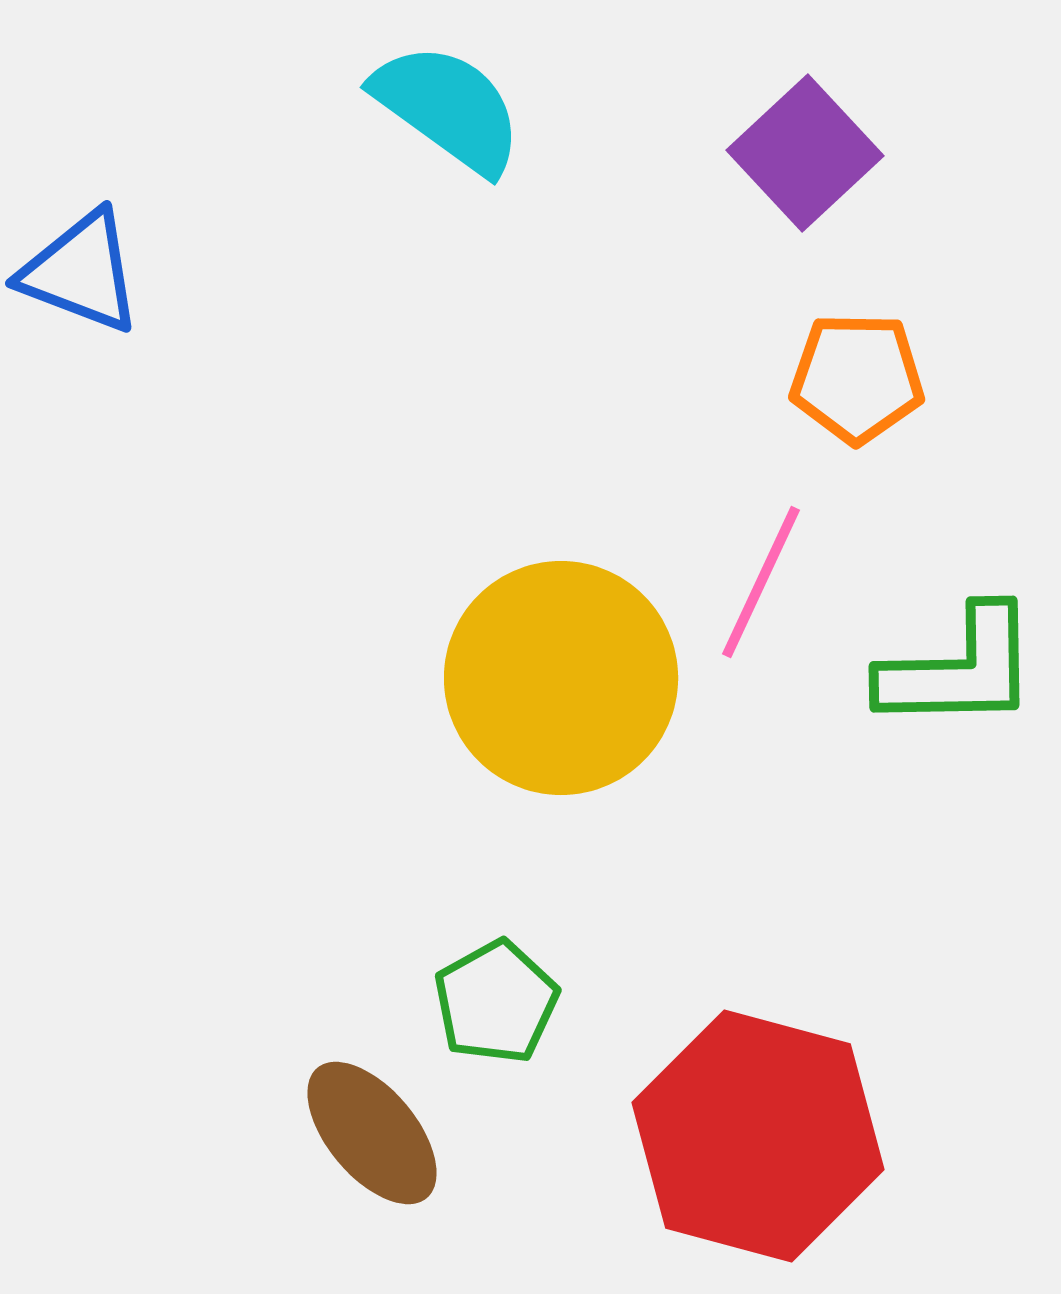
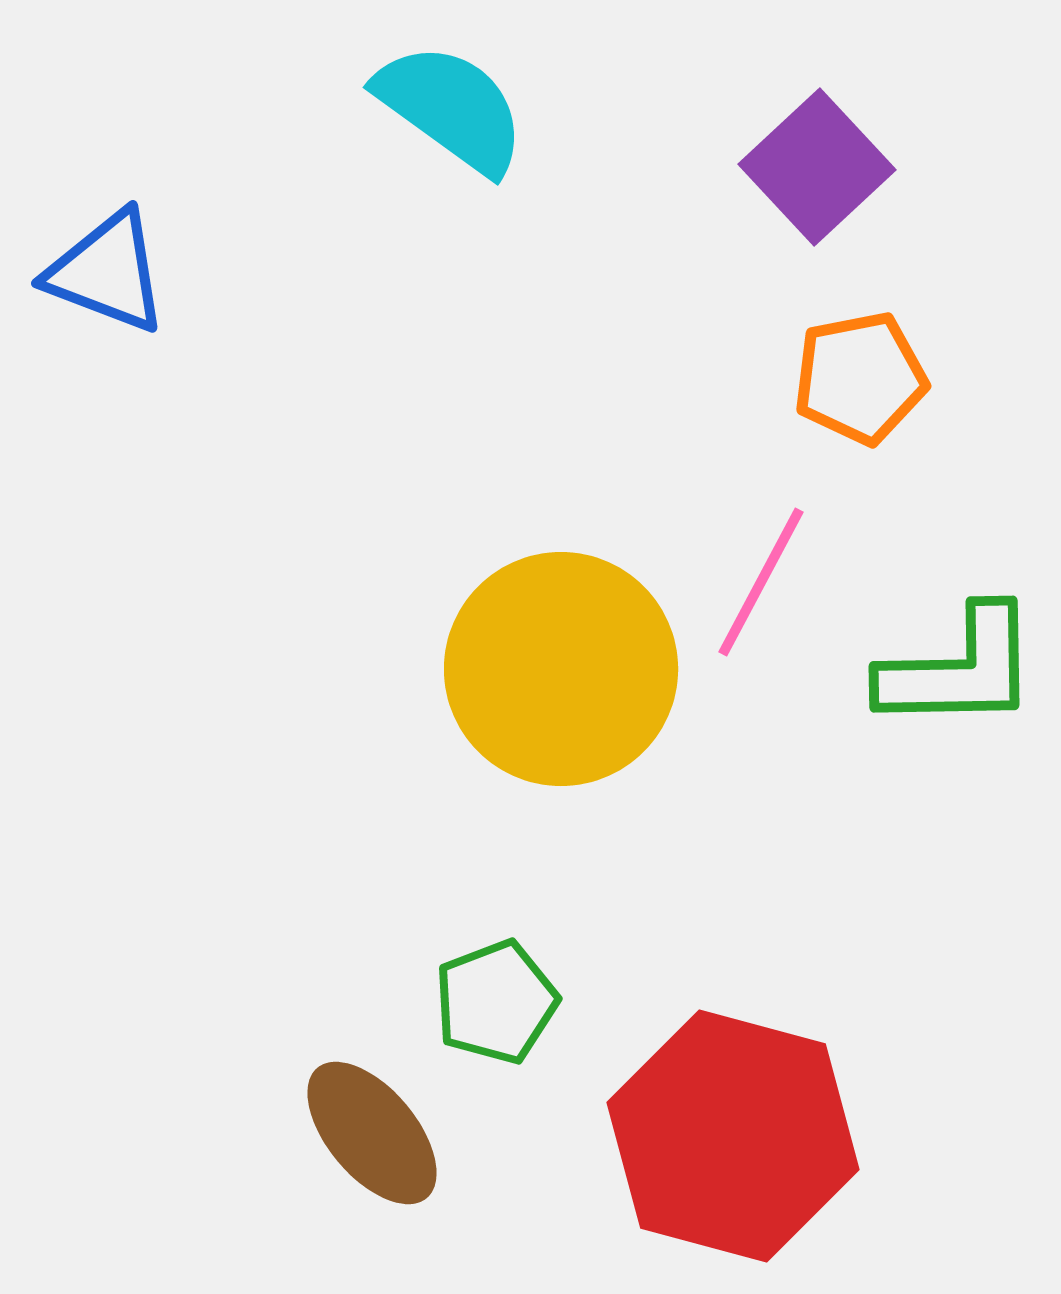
cyan semicircle: moved 3 px right
purple square: moved 12 px right, 14 px down
blue triangle: moved 26 px right
orange pentagon: moved 3 px right; rotated 12 degrees counterclockwise
pink line: rotated 3 degrees clockwise
yellow circle: moved 9 px up
green pentagon: rotated 8 degrees clockwise
red hexagon: moved 25 px left
